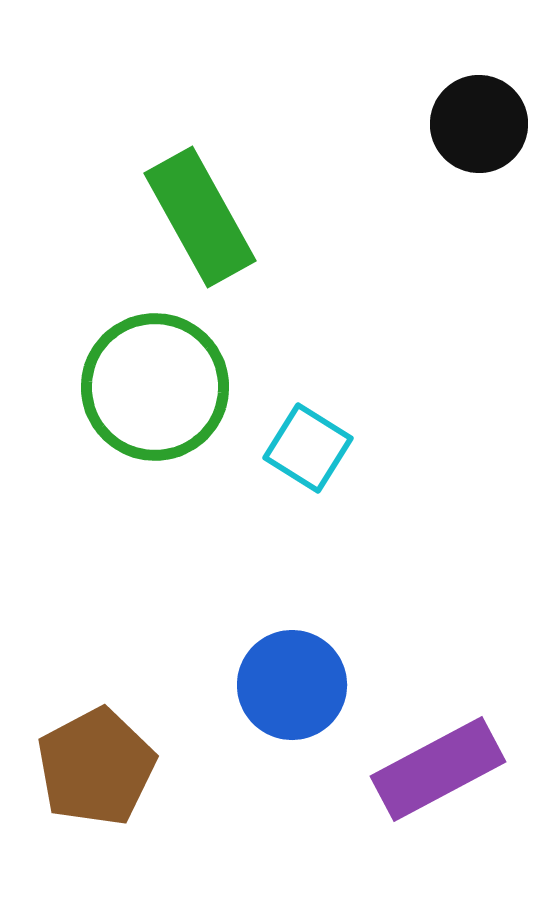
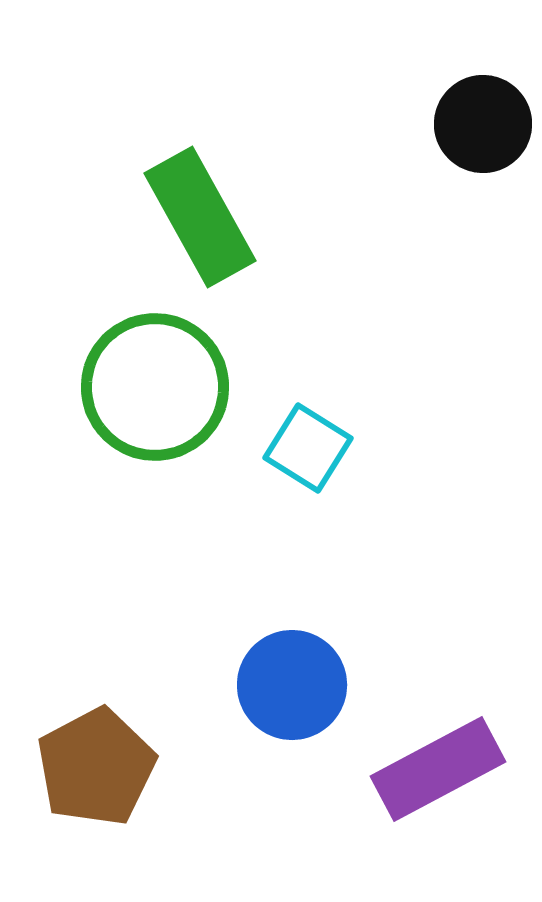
black circle: moved 4 px right
